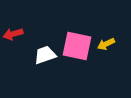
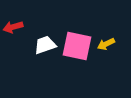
red arrow: moved 7 px up
white trapezoid: moved 10 px up
